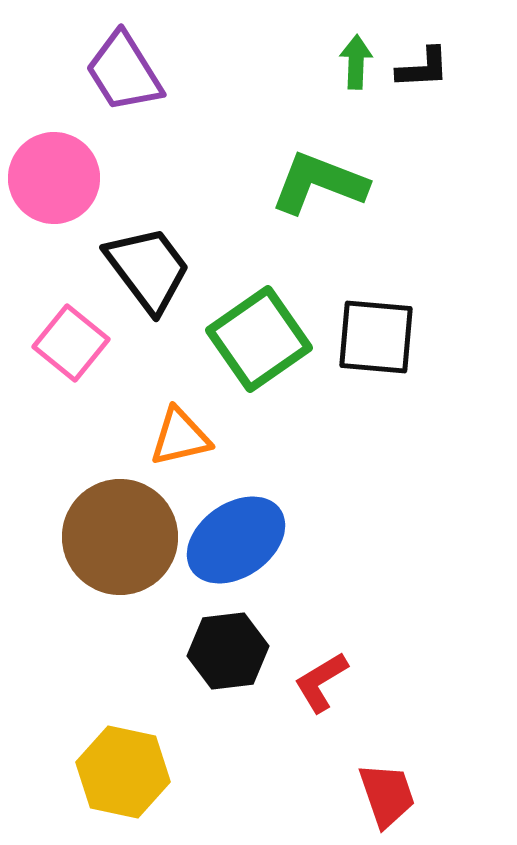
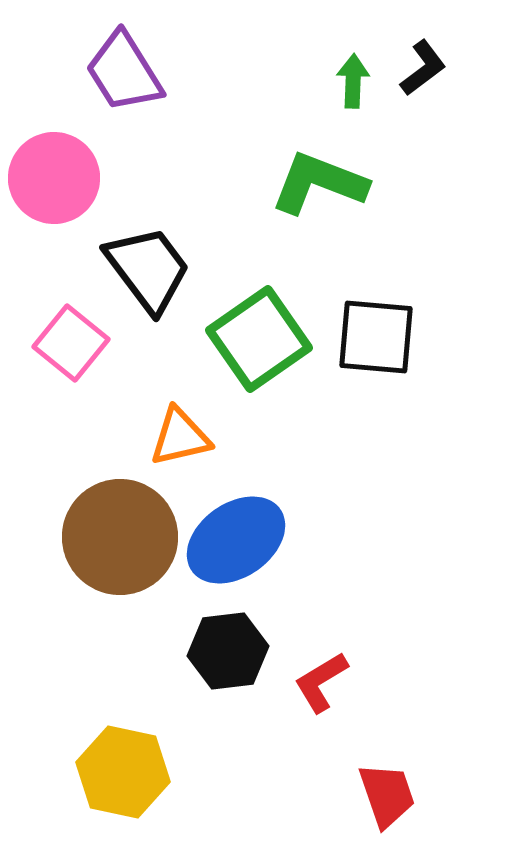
green arrow: moved 3 px left, 19 px down
black L-shape: rotated 34 degrees counterclockwise
